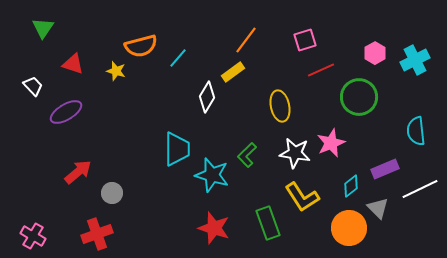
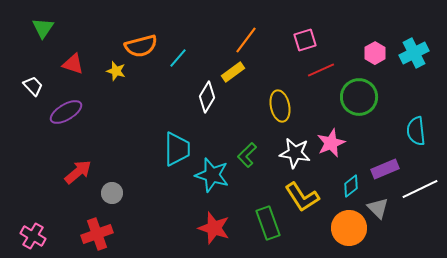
cyan cross: moved 1 px left, 7 px up
